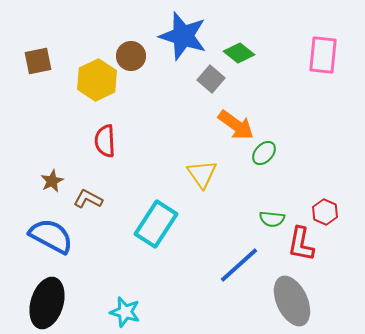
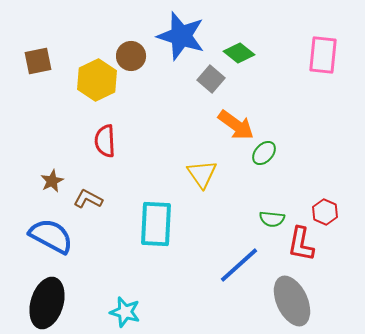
blue star: moved 2 px left
cyan rectangle: rotated 30 degrees counterclockwise
